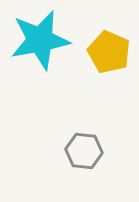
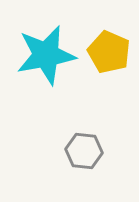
cyan star: moved 6 px right, 15 px down
